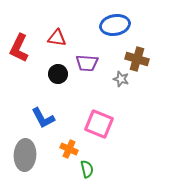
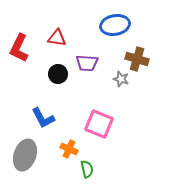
gray ellipse: rotated 16 degrees clockwise
